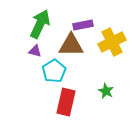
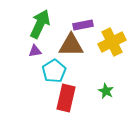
purple triangle: rotated 24 degrees counterclockwise
red rectangle: moved 4 px up
